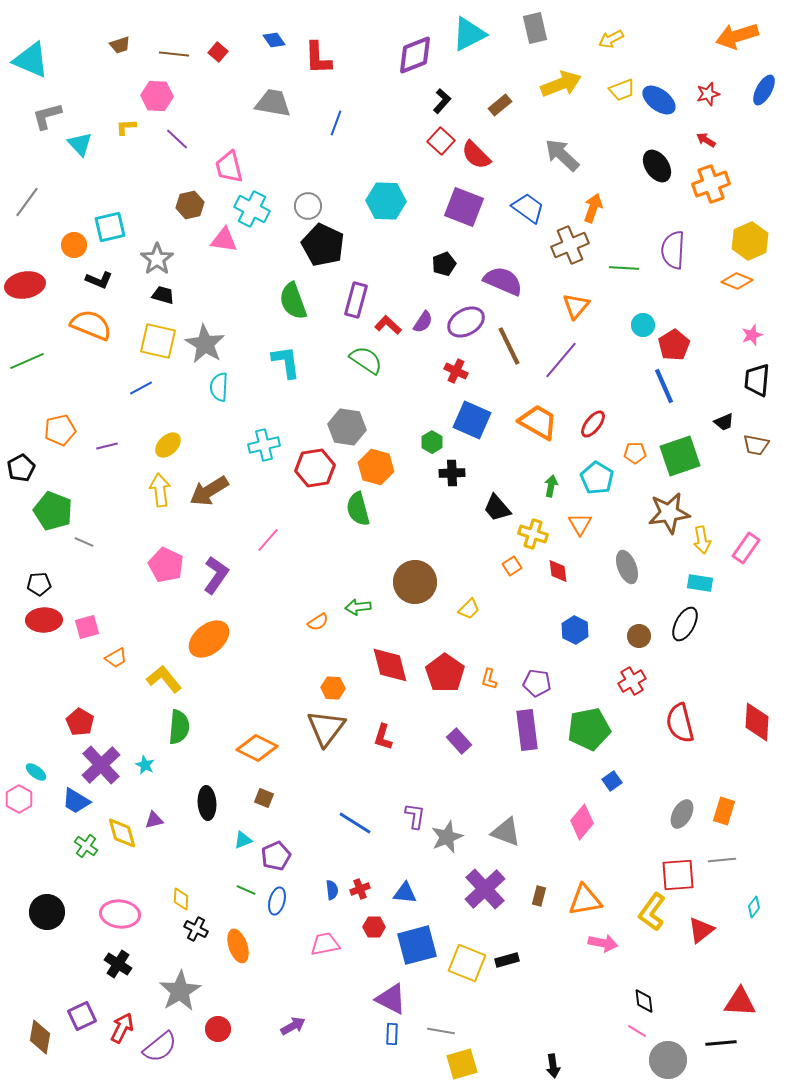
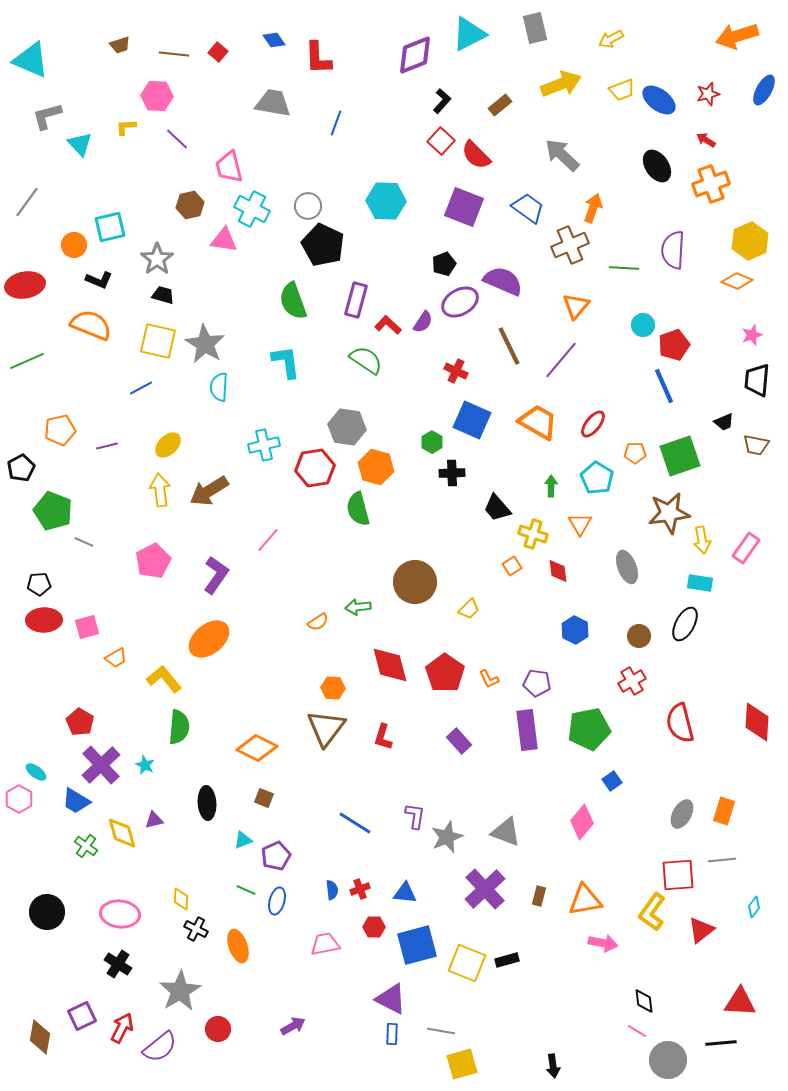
purple ellipse at (466, 322): moved 6 px left, 20 px up
red pentagon at (674, 345): rotated 12 degrees clockwise
green arrow at (551, 486): rotated 10 degrees counterclockwise
pink pentagon at (166, 565): moved 13 px left, 4 px up; rotated 20 degrees clockwise
orange L-shape at (489, 679): rotated 40 degrees counterclockwise
